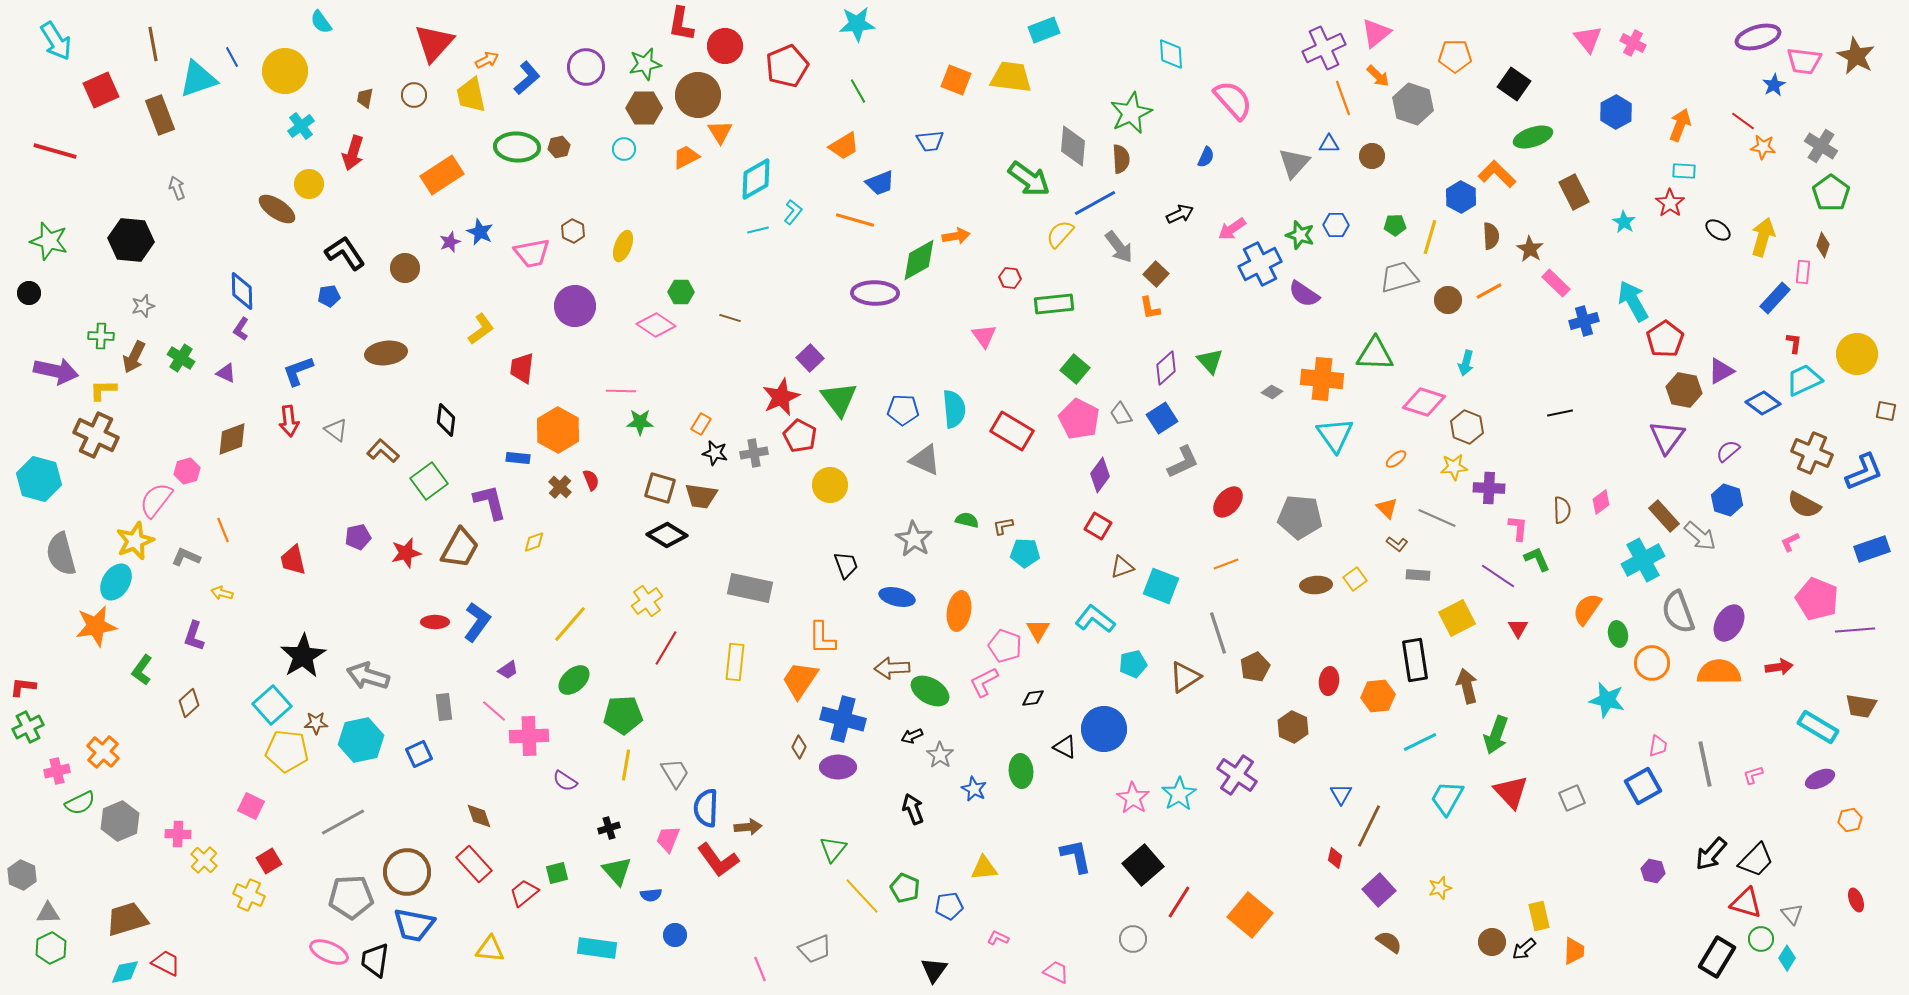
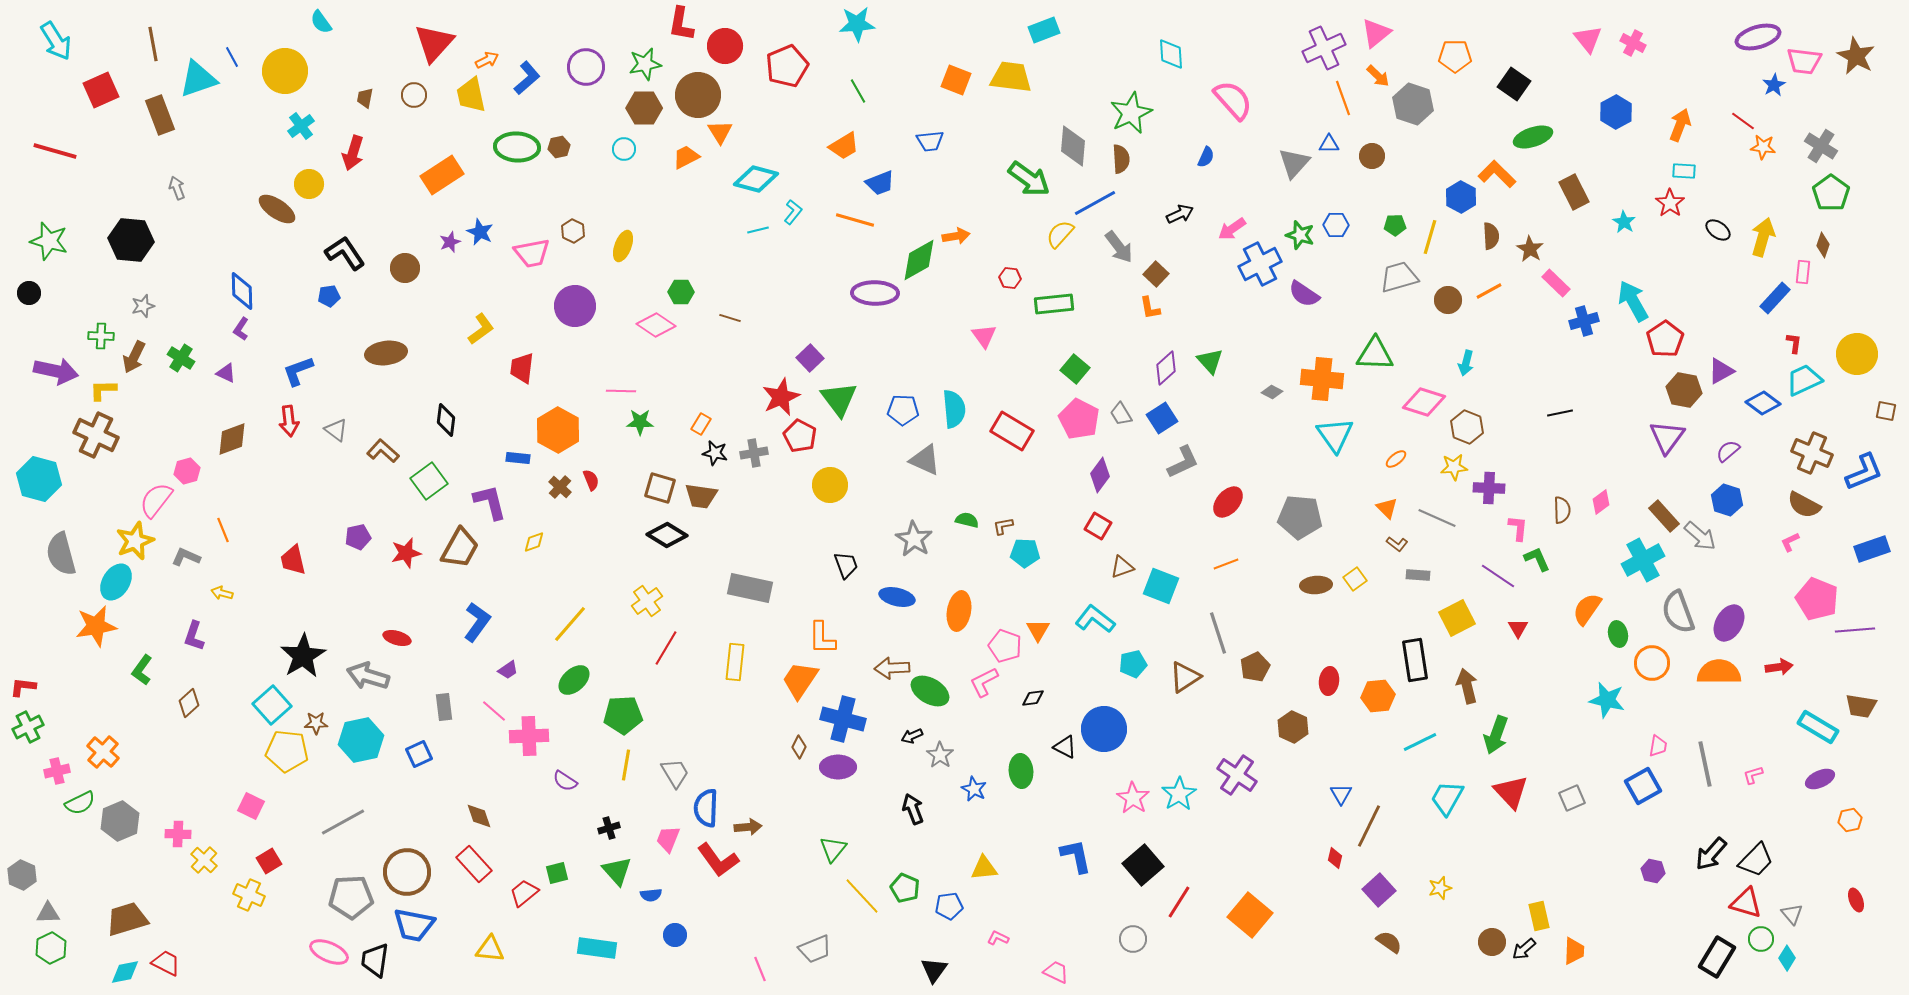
cyan diamond at (756, 179): rotated 45 degrees clockwise
red ellipse at (435, 622): moved 38 px left, 16 px down; rotated 16 degrees clockwise
